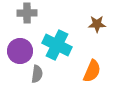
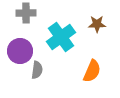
gray cross: moved 1 px left
cyan cross: moved 4 px right, 8 px up; rotated 28 degrees clockwise
gray semicircle: moved 4 px up
